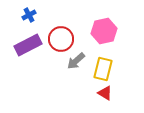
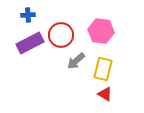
blue cross: moved 1 px left; rotated 24 degrees clockwise
pink hexagon: moved 3 px left; rotated 20 degrees clockwise
red circle: moved 4 px up
purple rectangle: moved 2 px right, 2 px up
red triangle: moved 1 px down
